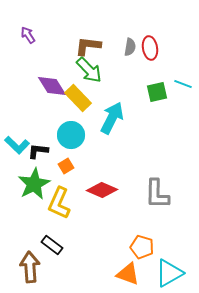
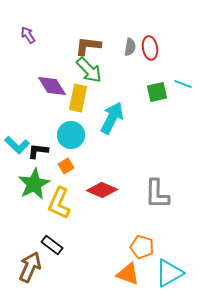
yellow rectangle: rotated 56 degrees clockwise
brown arrow: rotated 28 degrees clockwise
